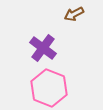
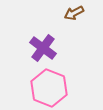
brown arrow: moved 1 px up
